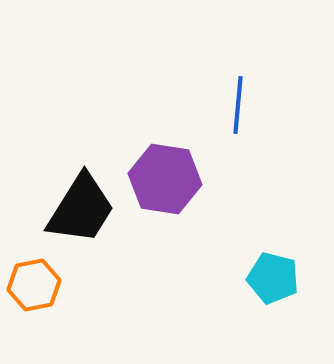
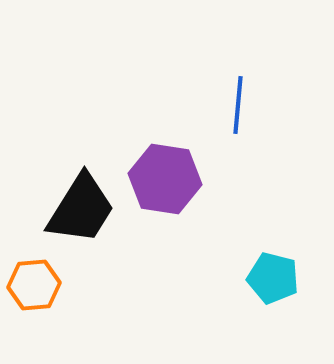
orange hexagon: rotated 6 degrees clockwise
